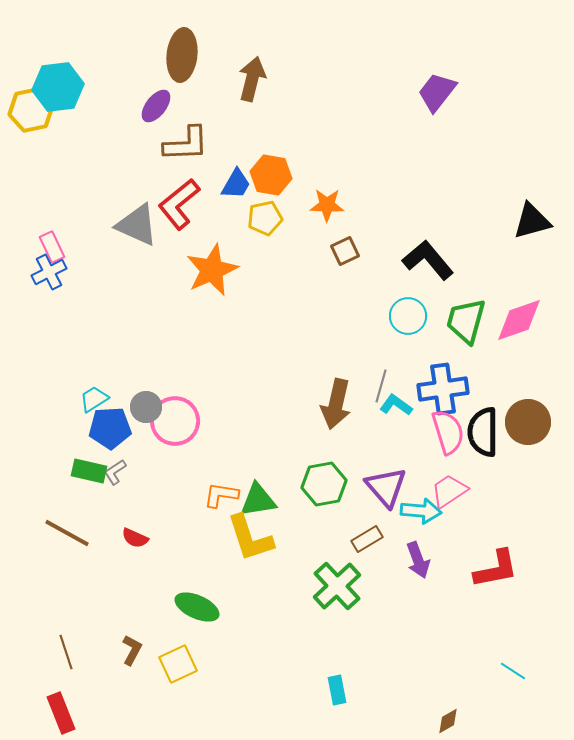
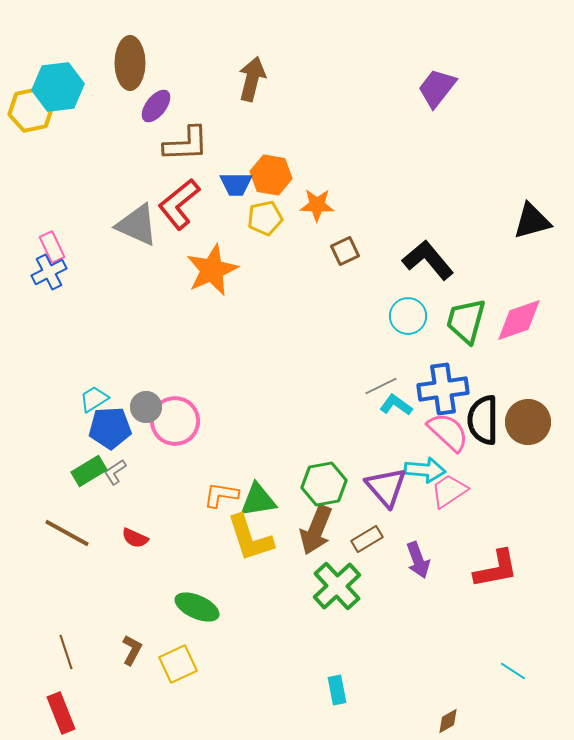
brown ellipse at (182, 55): moved 52 px left, 8 px down; rotated 6 degrees counterclockwise
purple trapezoid at (437, 92): moved 4 px up
blue trapezoid at (236, 184): rotated 60 degrees clockwise
orange star at (327, 205): moved 10 px left
gray line at (381, 386): rotated 48 degrees clockwise
brown arrow at (336, 404): moved 20 px left, 126 px down; rotated 9 degrees clockwise
pink semicircle at (448, 432): rotated 30 degrees counterclockwise
black semicircle at (483, 432): moved 12 px up
green rectangle at (89, 471): rotated 44 degrees counterclockwise
cyan arrow at (421, 511): moved 4 px right, 41 px up
